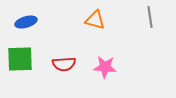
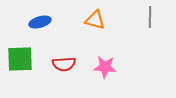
gray line: rotated 10 degrees clockwise
blue ellipse: moved 14 px right
